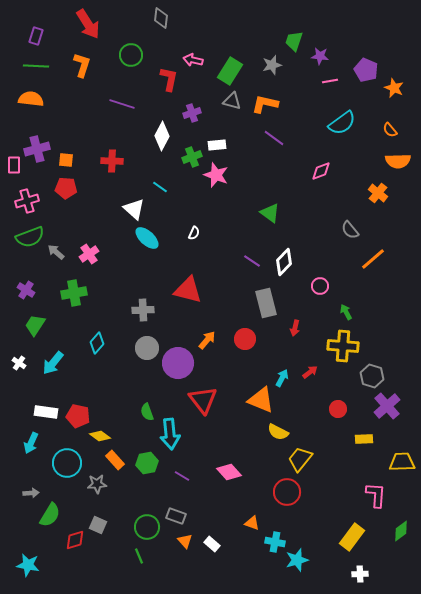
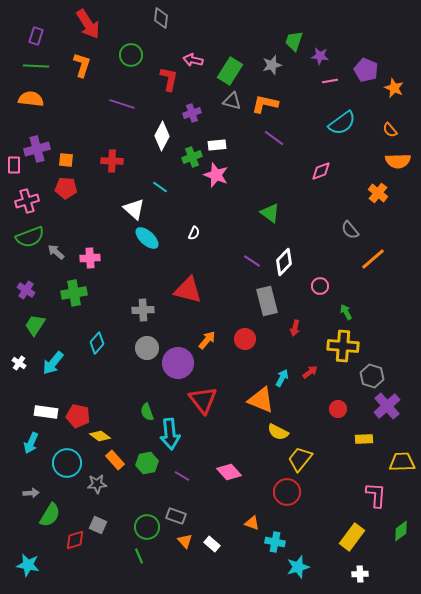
pink cross at (89, 254): moved 1 px right, 4 px down; rotated 30 degrees clockwise
gray rectangle at (266, 303): moved 1 px right, 2 px up
cyan star at (297, 560): moved 1 px right, 7 px down
